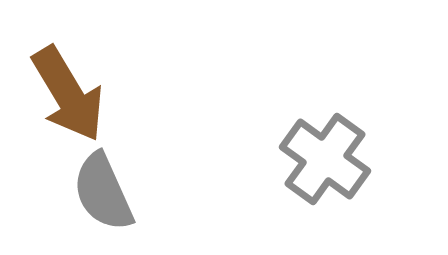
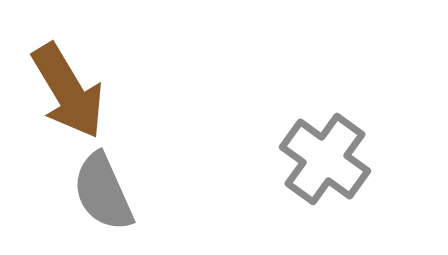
brown arrow: moved 3 px up
